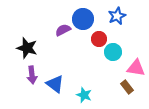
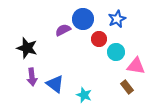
blue star: moved 3 px down
cyan circle: moved 3 px right
pink triangle: moved 2 px up
purple arrow: moved 2 px down
